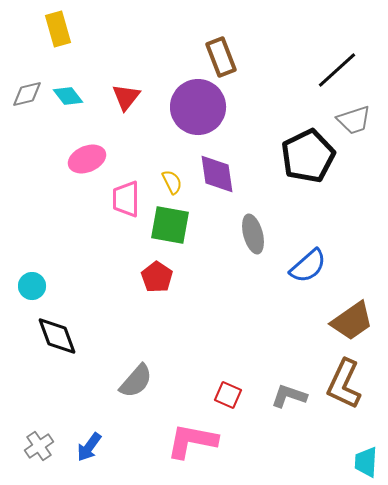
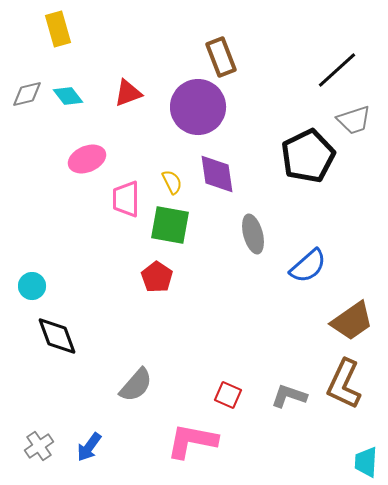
red triangle: moved 2 px right, 4 px up; rotated 32 degrees clockwise
gray semicircle: moved 4 px down
